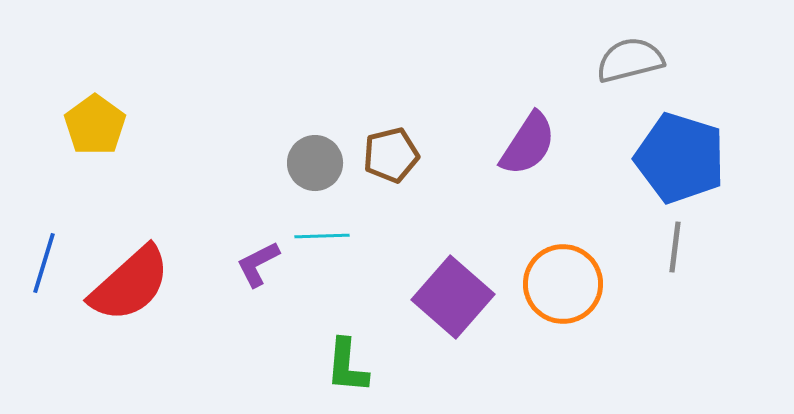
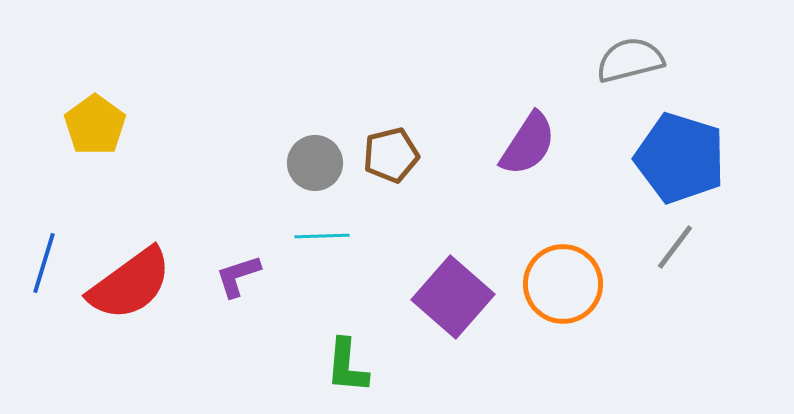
gray line: rotated 30 degrees clockwise
purple L-shape: moved 20 px left, 12 px down; rotated 9 degrees clockwise
red semicircle: rotated 6 degrees clockwise
